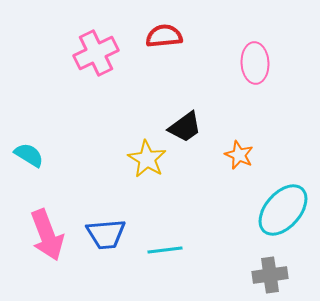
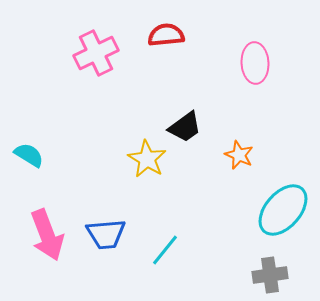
red semicircle: moved 2 px right, 1 px up
cyan line: rotated 44 degrees counterclockwise
